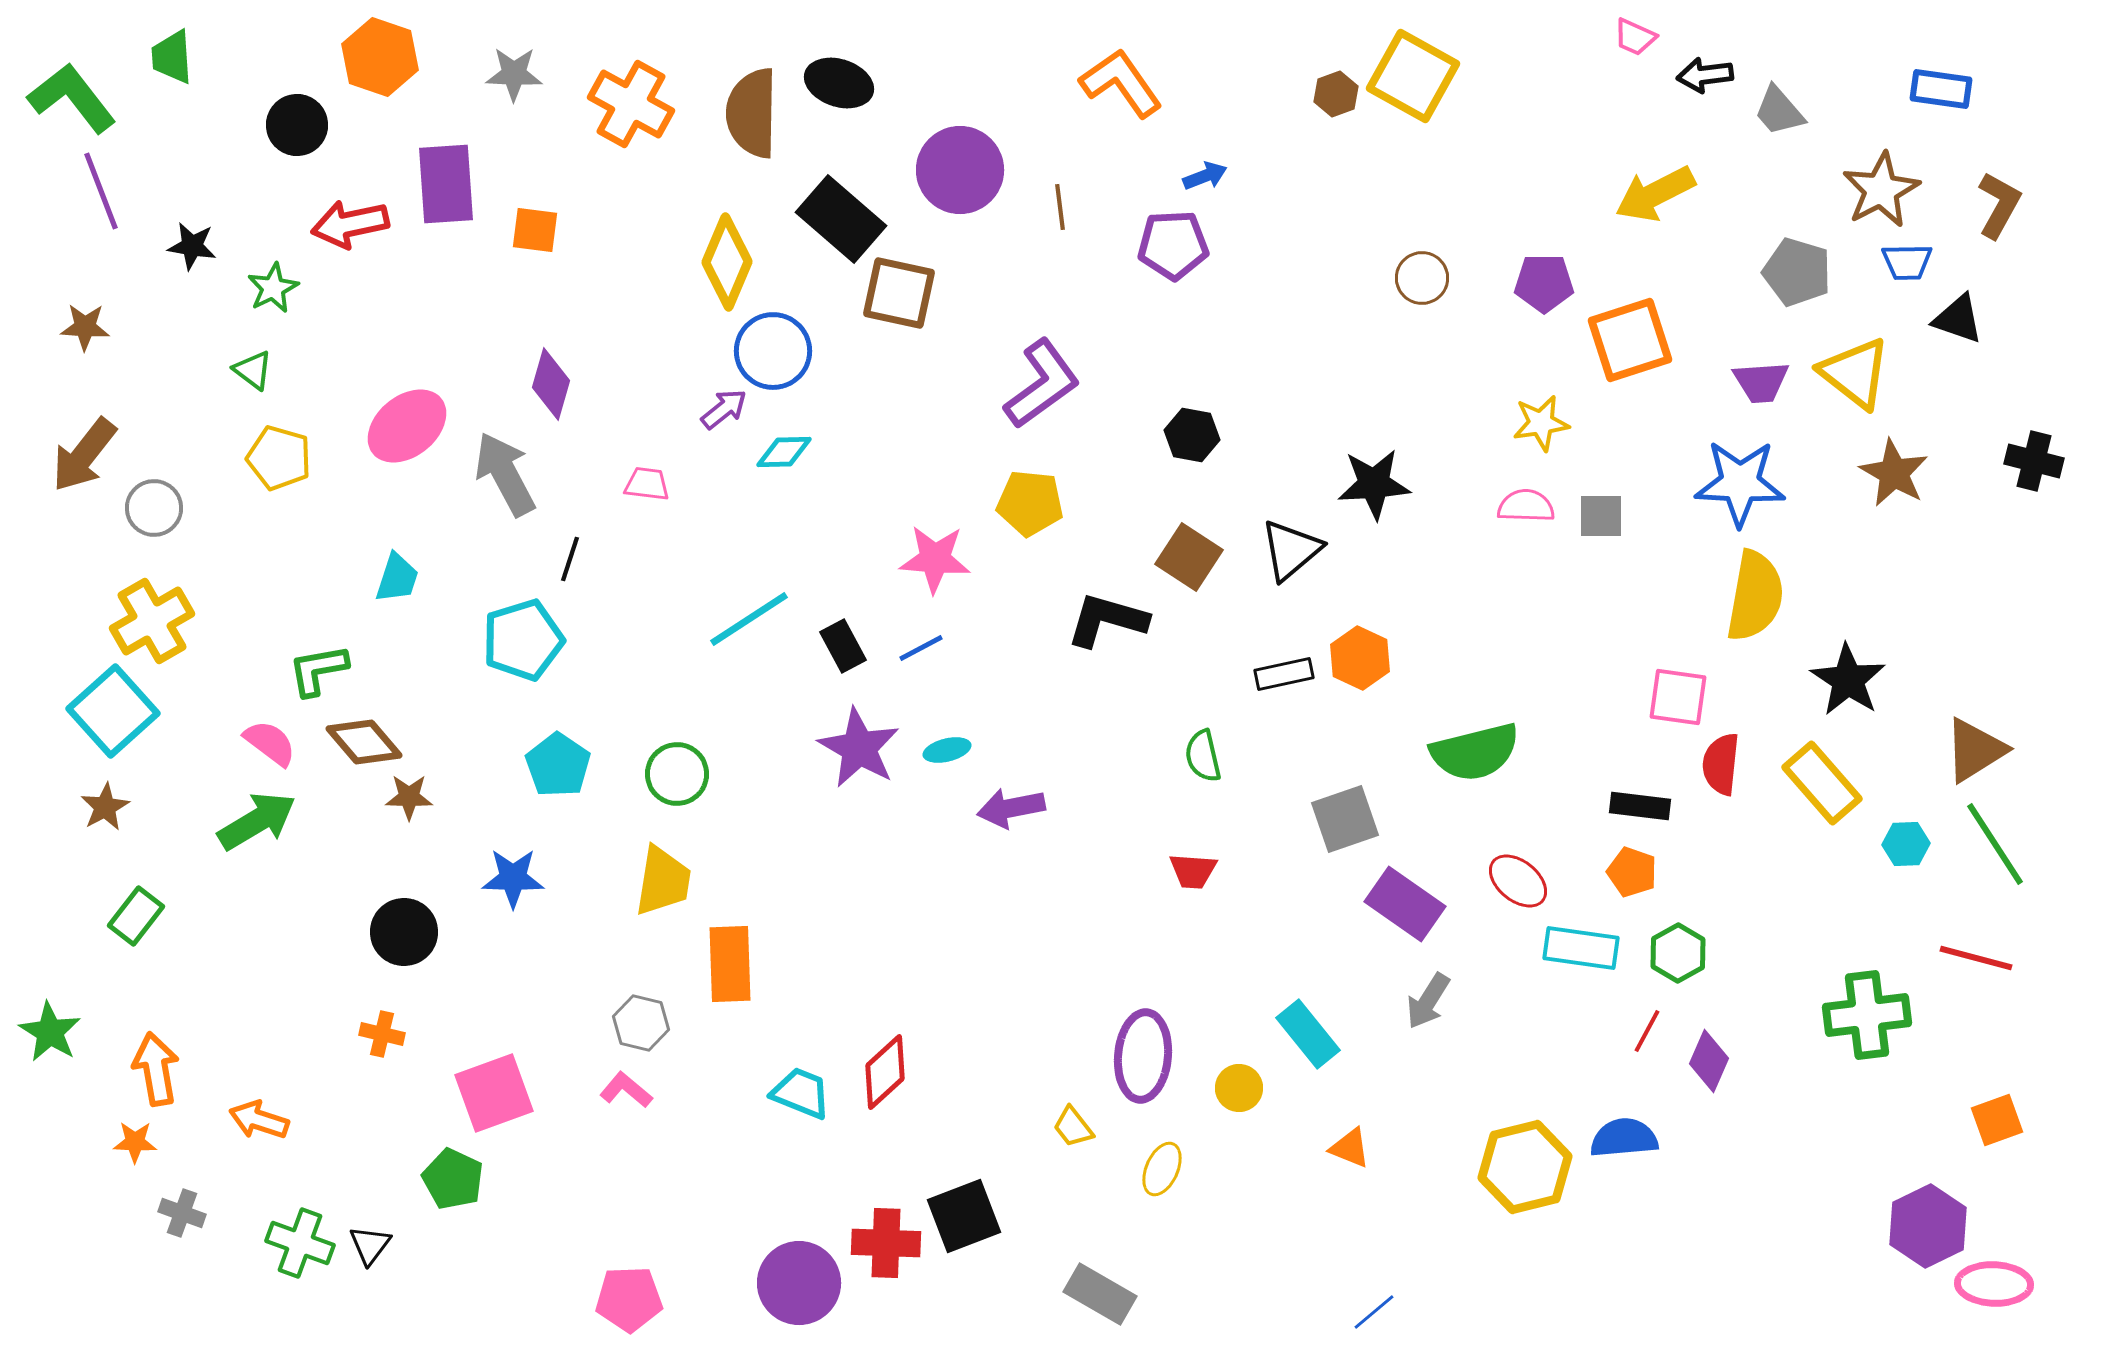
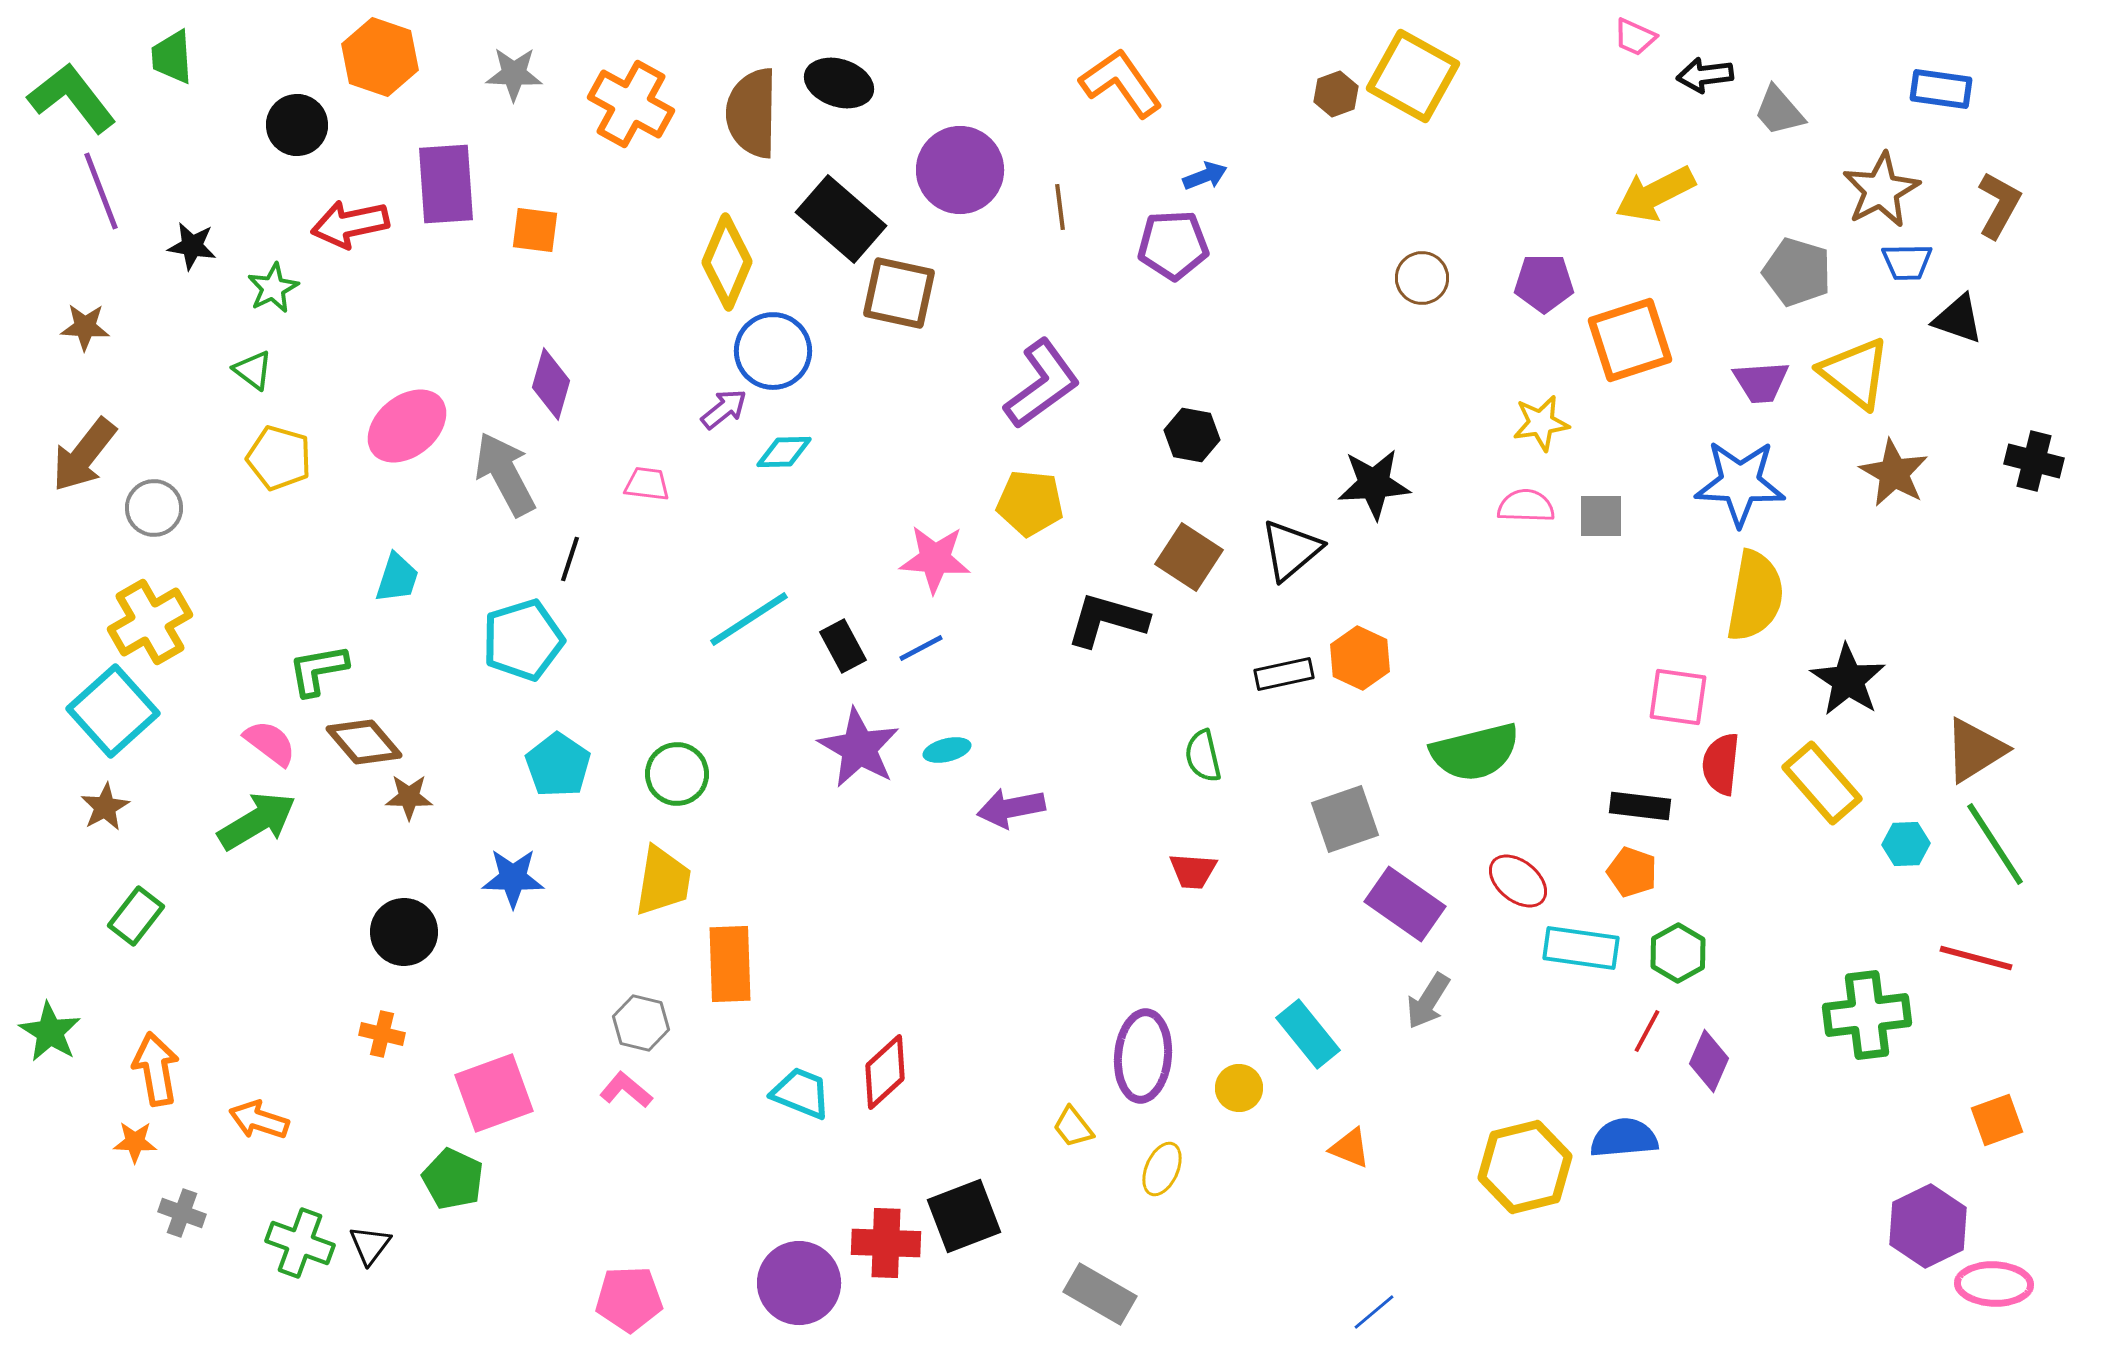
yellow cross at (152, 621): moved 2 px left, 1 px down
